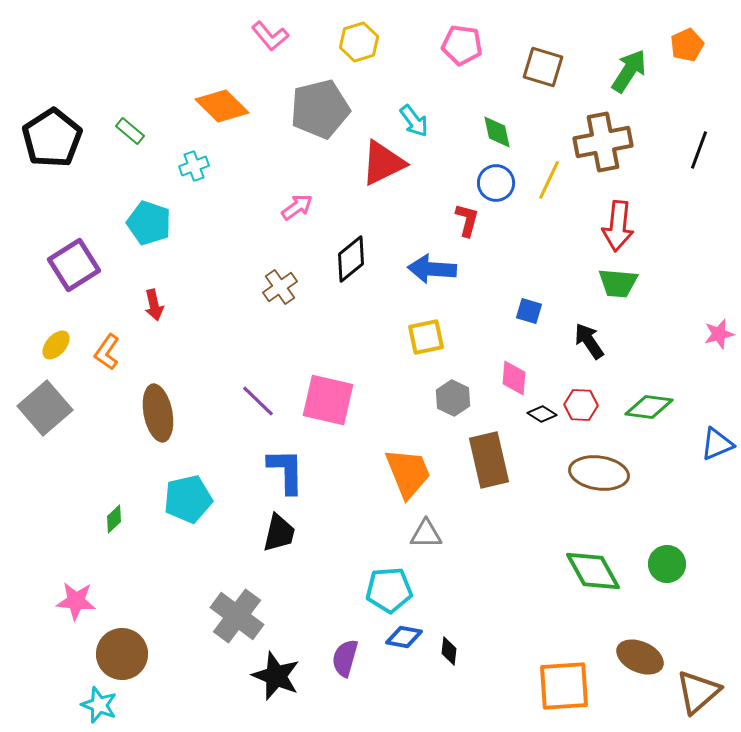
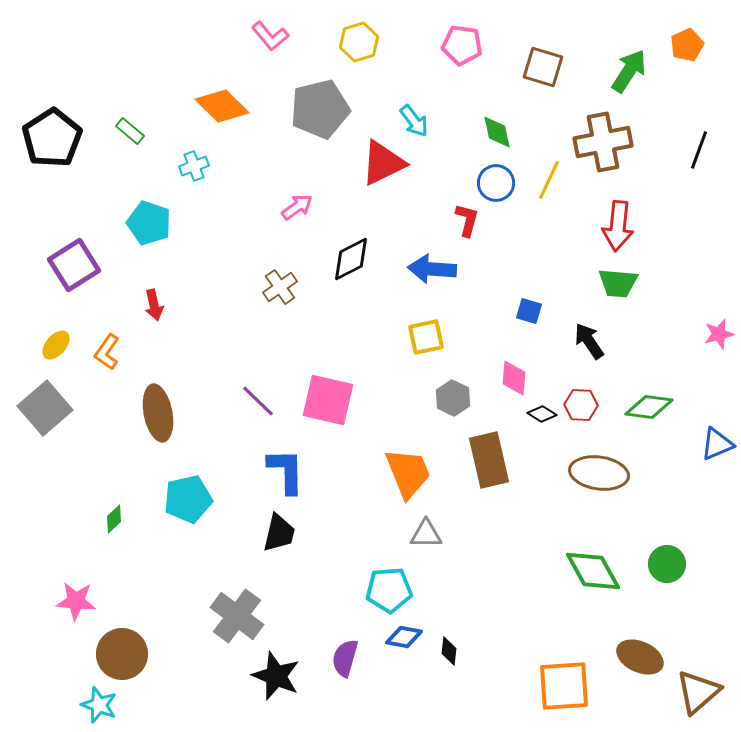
black diamond at (351, 259): rotated 12 degrees clockwise
